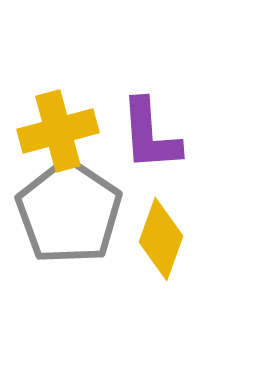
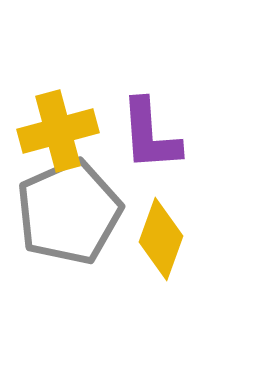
gray pentagon: rotated 14 degrees clockwise
